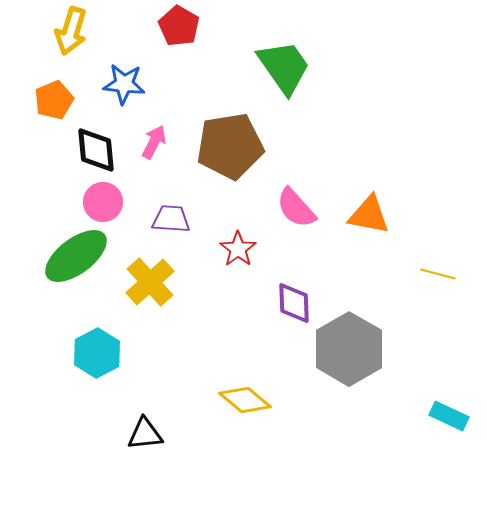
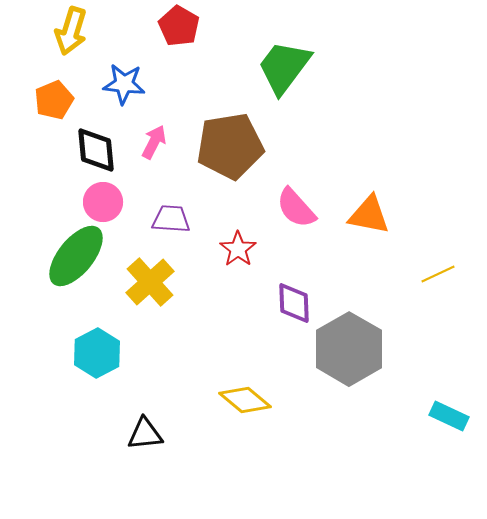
green trapezoid: rotated 108 degrees counterclockwise
green ellipse: rotated 14 degrees counterclockwise
yellow line: rotated 40 degrees counterclockwise
